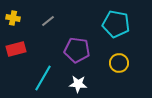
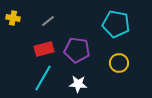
red rectangle: moved 28 px right
